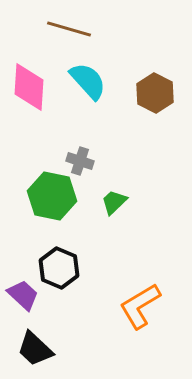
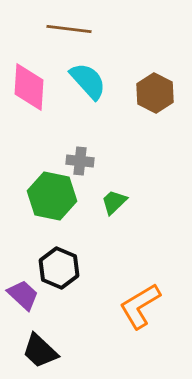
brown line: rotated 9 degrees counterclockwise
gray cross: rotated 12 degrees counterclockwise
black trapezoid: moved 5 px right, 2 px down
